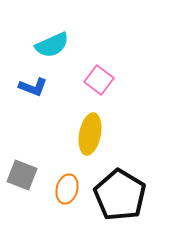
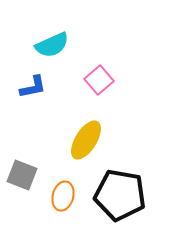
pink square: rotated 12 degrees clockwise
blue L-shape: rotated 32 degrees counterclockwise
yellow ellipse: moved 4 px left, 6 px down; rotated 21 degrees clockwise
orange ellipse: moved 4 px left, 7 px down
black pentagon: rotated 21 degrees counterclockwise
